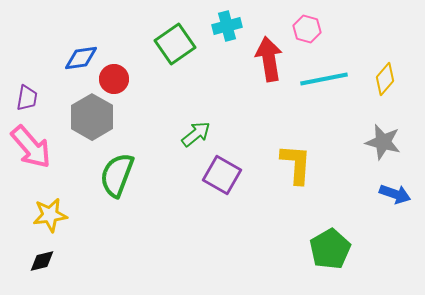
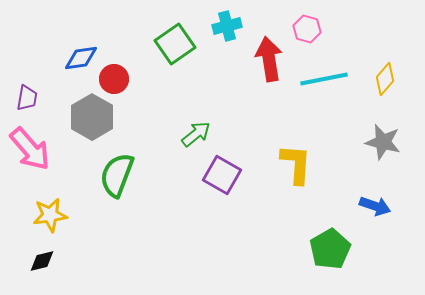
pink arrow: moved 1 px left, 2 px down
blue arrow: moved 20 px left, 12 px down
